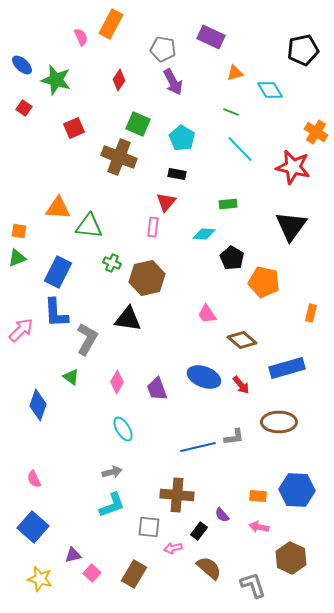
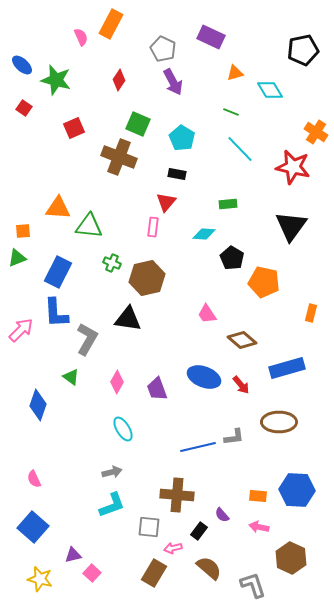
gray pentagon at (163, 49): rotated 15 degrees clockwise
orange square at (19, 231): moved 4 px right; rotated 14 degrees counterclockwise
brown rectangle at (134, 574): moved 20 px right, 1 px up
